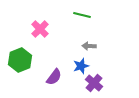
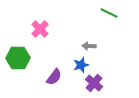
green line: moved 27 px right, 2 px up; rotated 12 degrees clockwise
green hexagon: moved 2 px left, 2 px up; rotated 20 degrees clockwise
blue star: moved 1 px up
